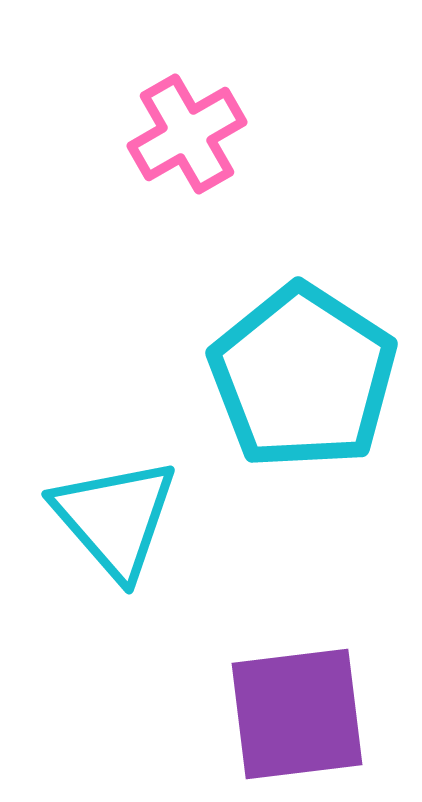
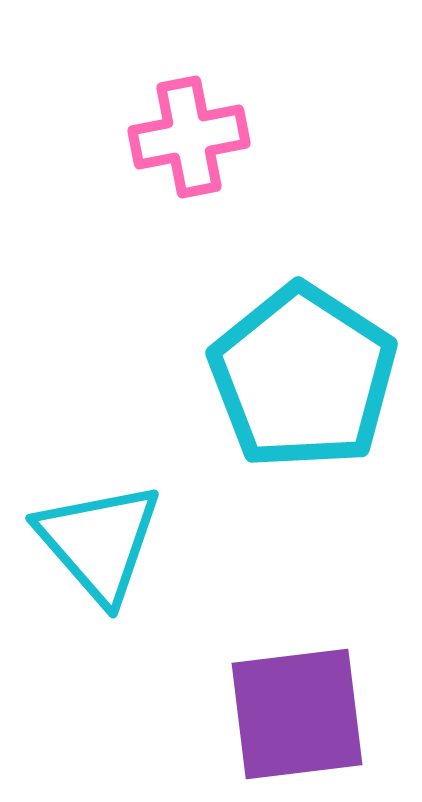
pink cross: moved 2 px right, 3 px down; rotated 19 degrees clockwise
cyan triangle: moved 16 px left, 24 px down
